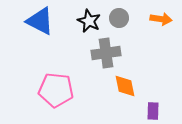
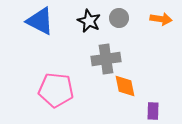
gray cross: moved 6 px down
